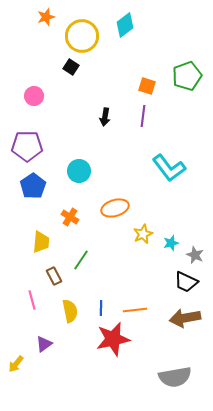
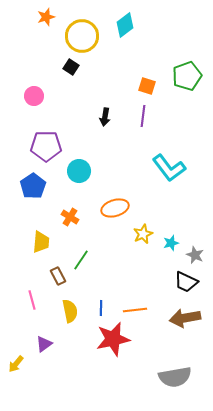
purple pentagon: moved 19 px right
brown rectangle: moved 4 px right
